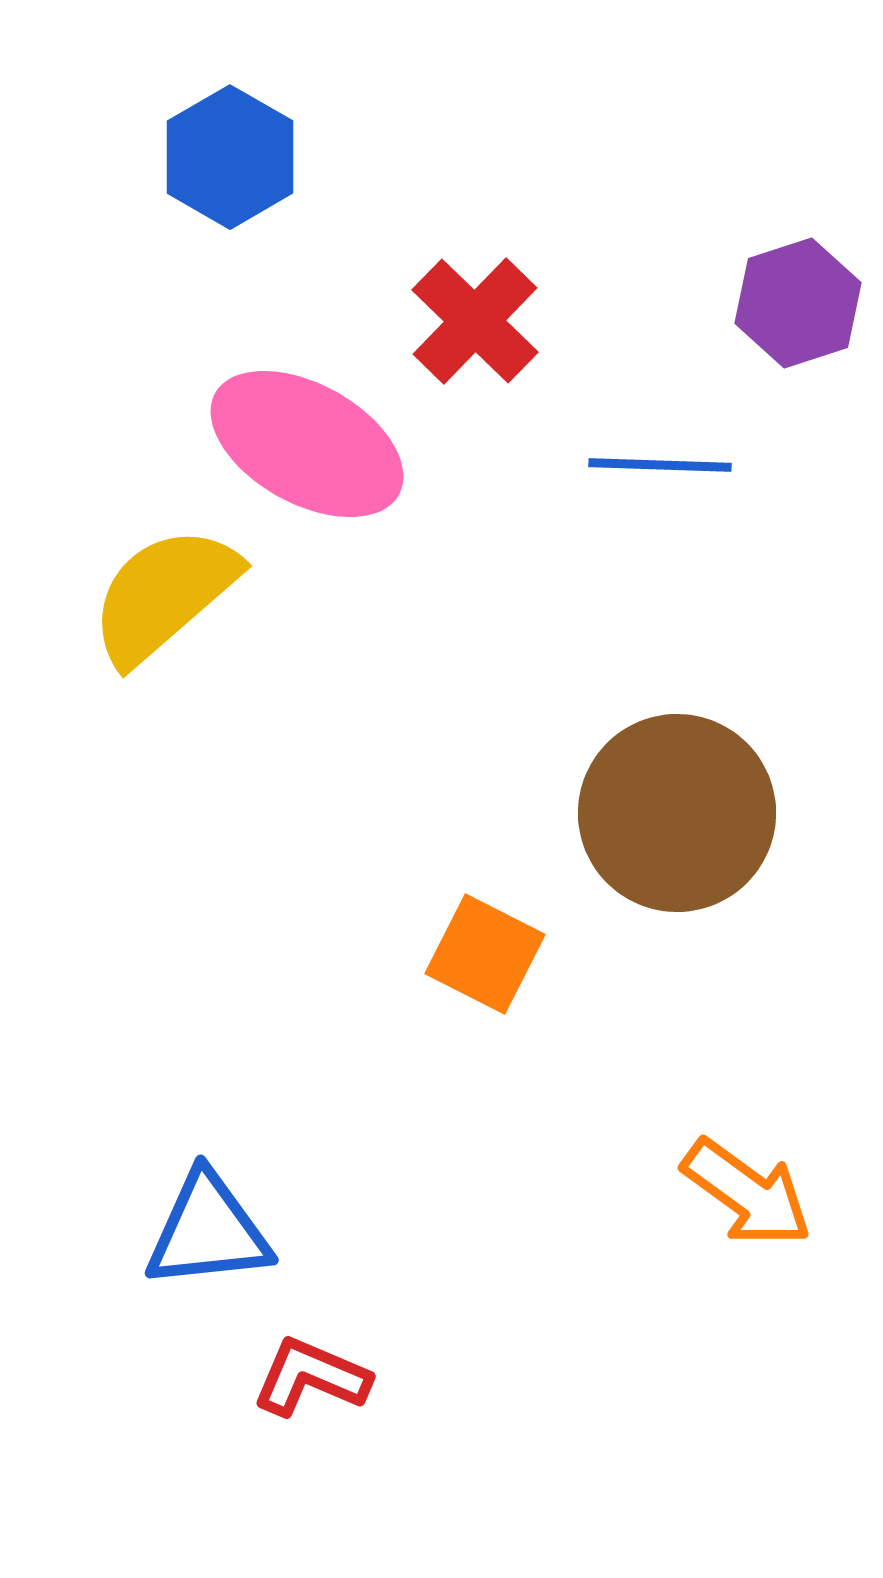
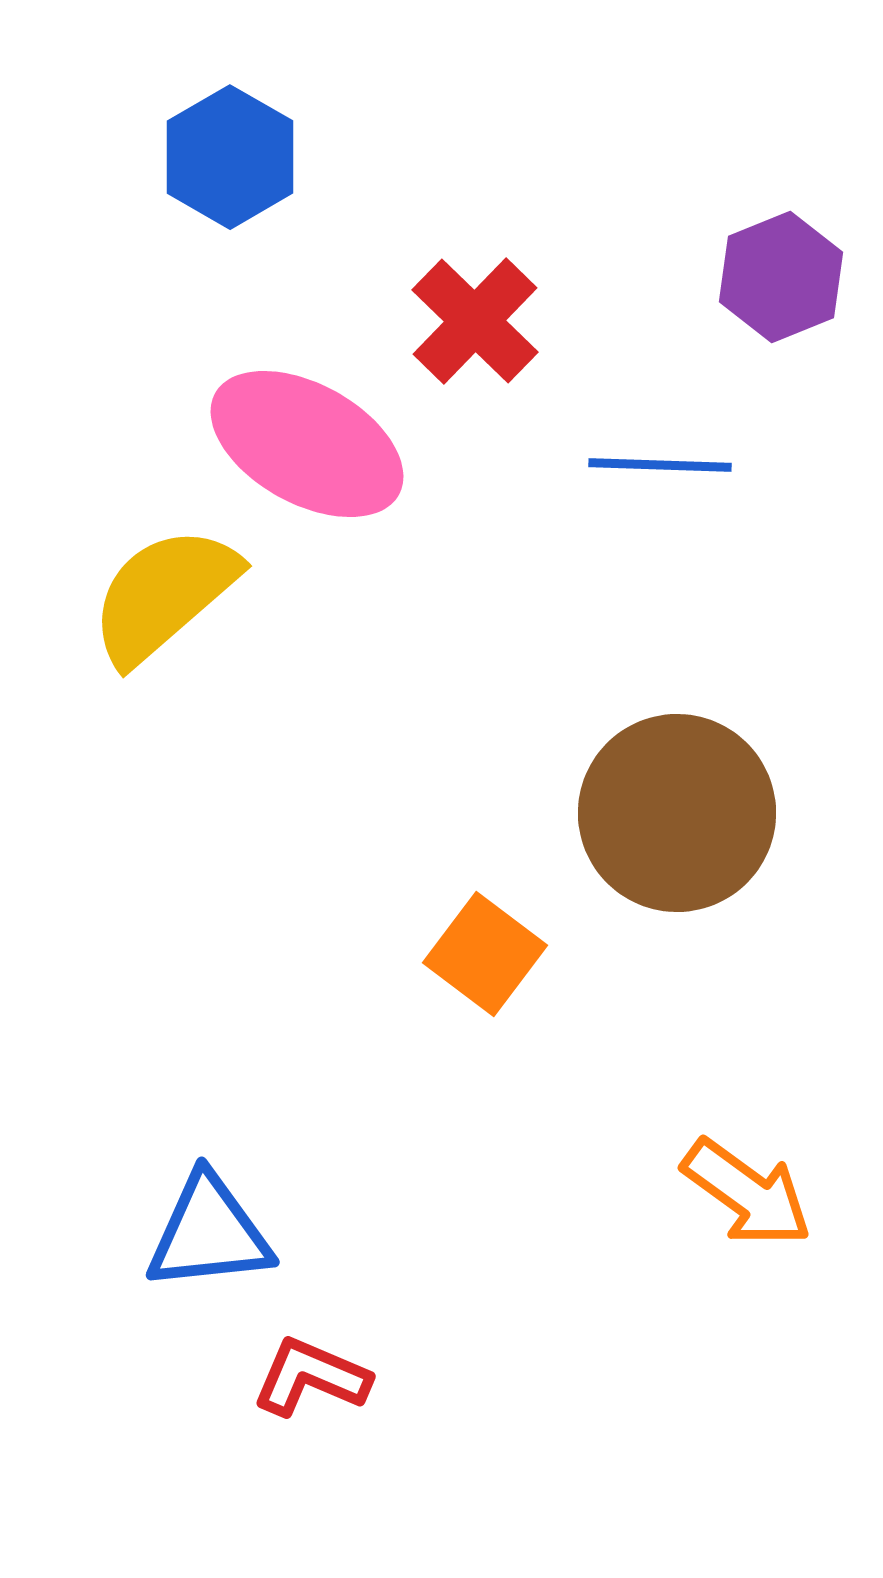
purple hexagon: moved 17 px left, 26 px up; rotated 4 degrees counterclockwise
orange square: rotated 10 degrees clockwise
blue triangle: moved 1 px right, 2 px down
